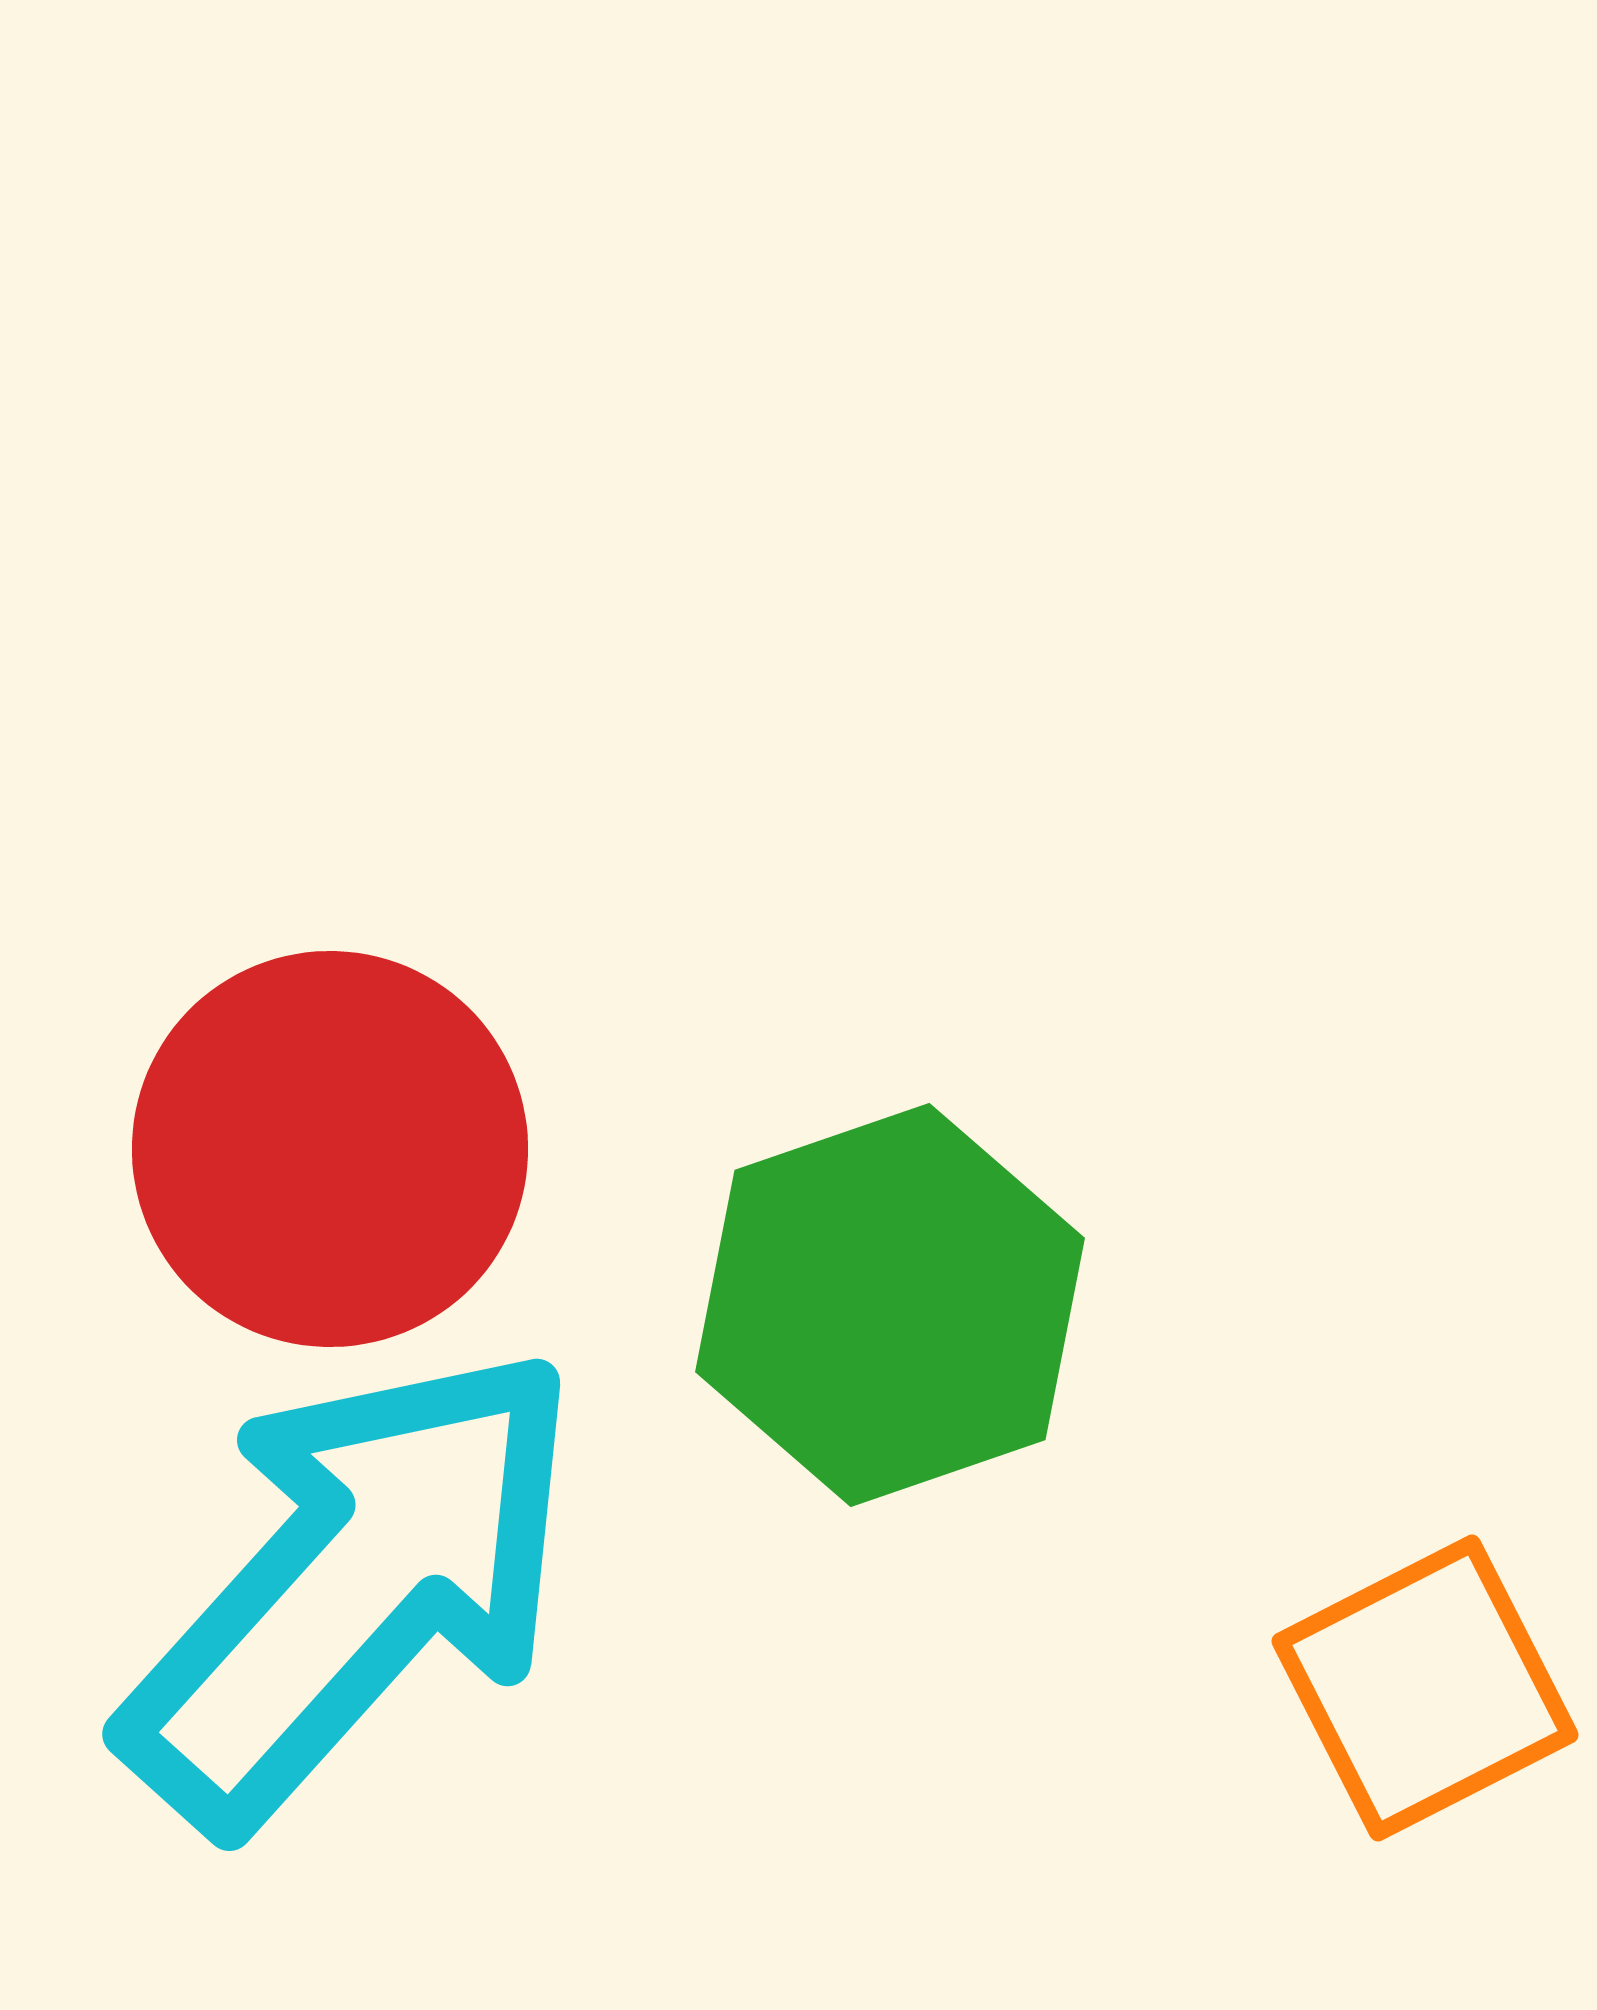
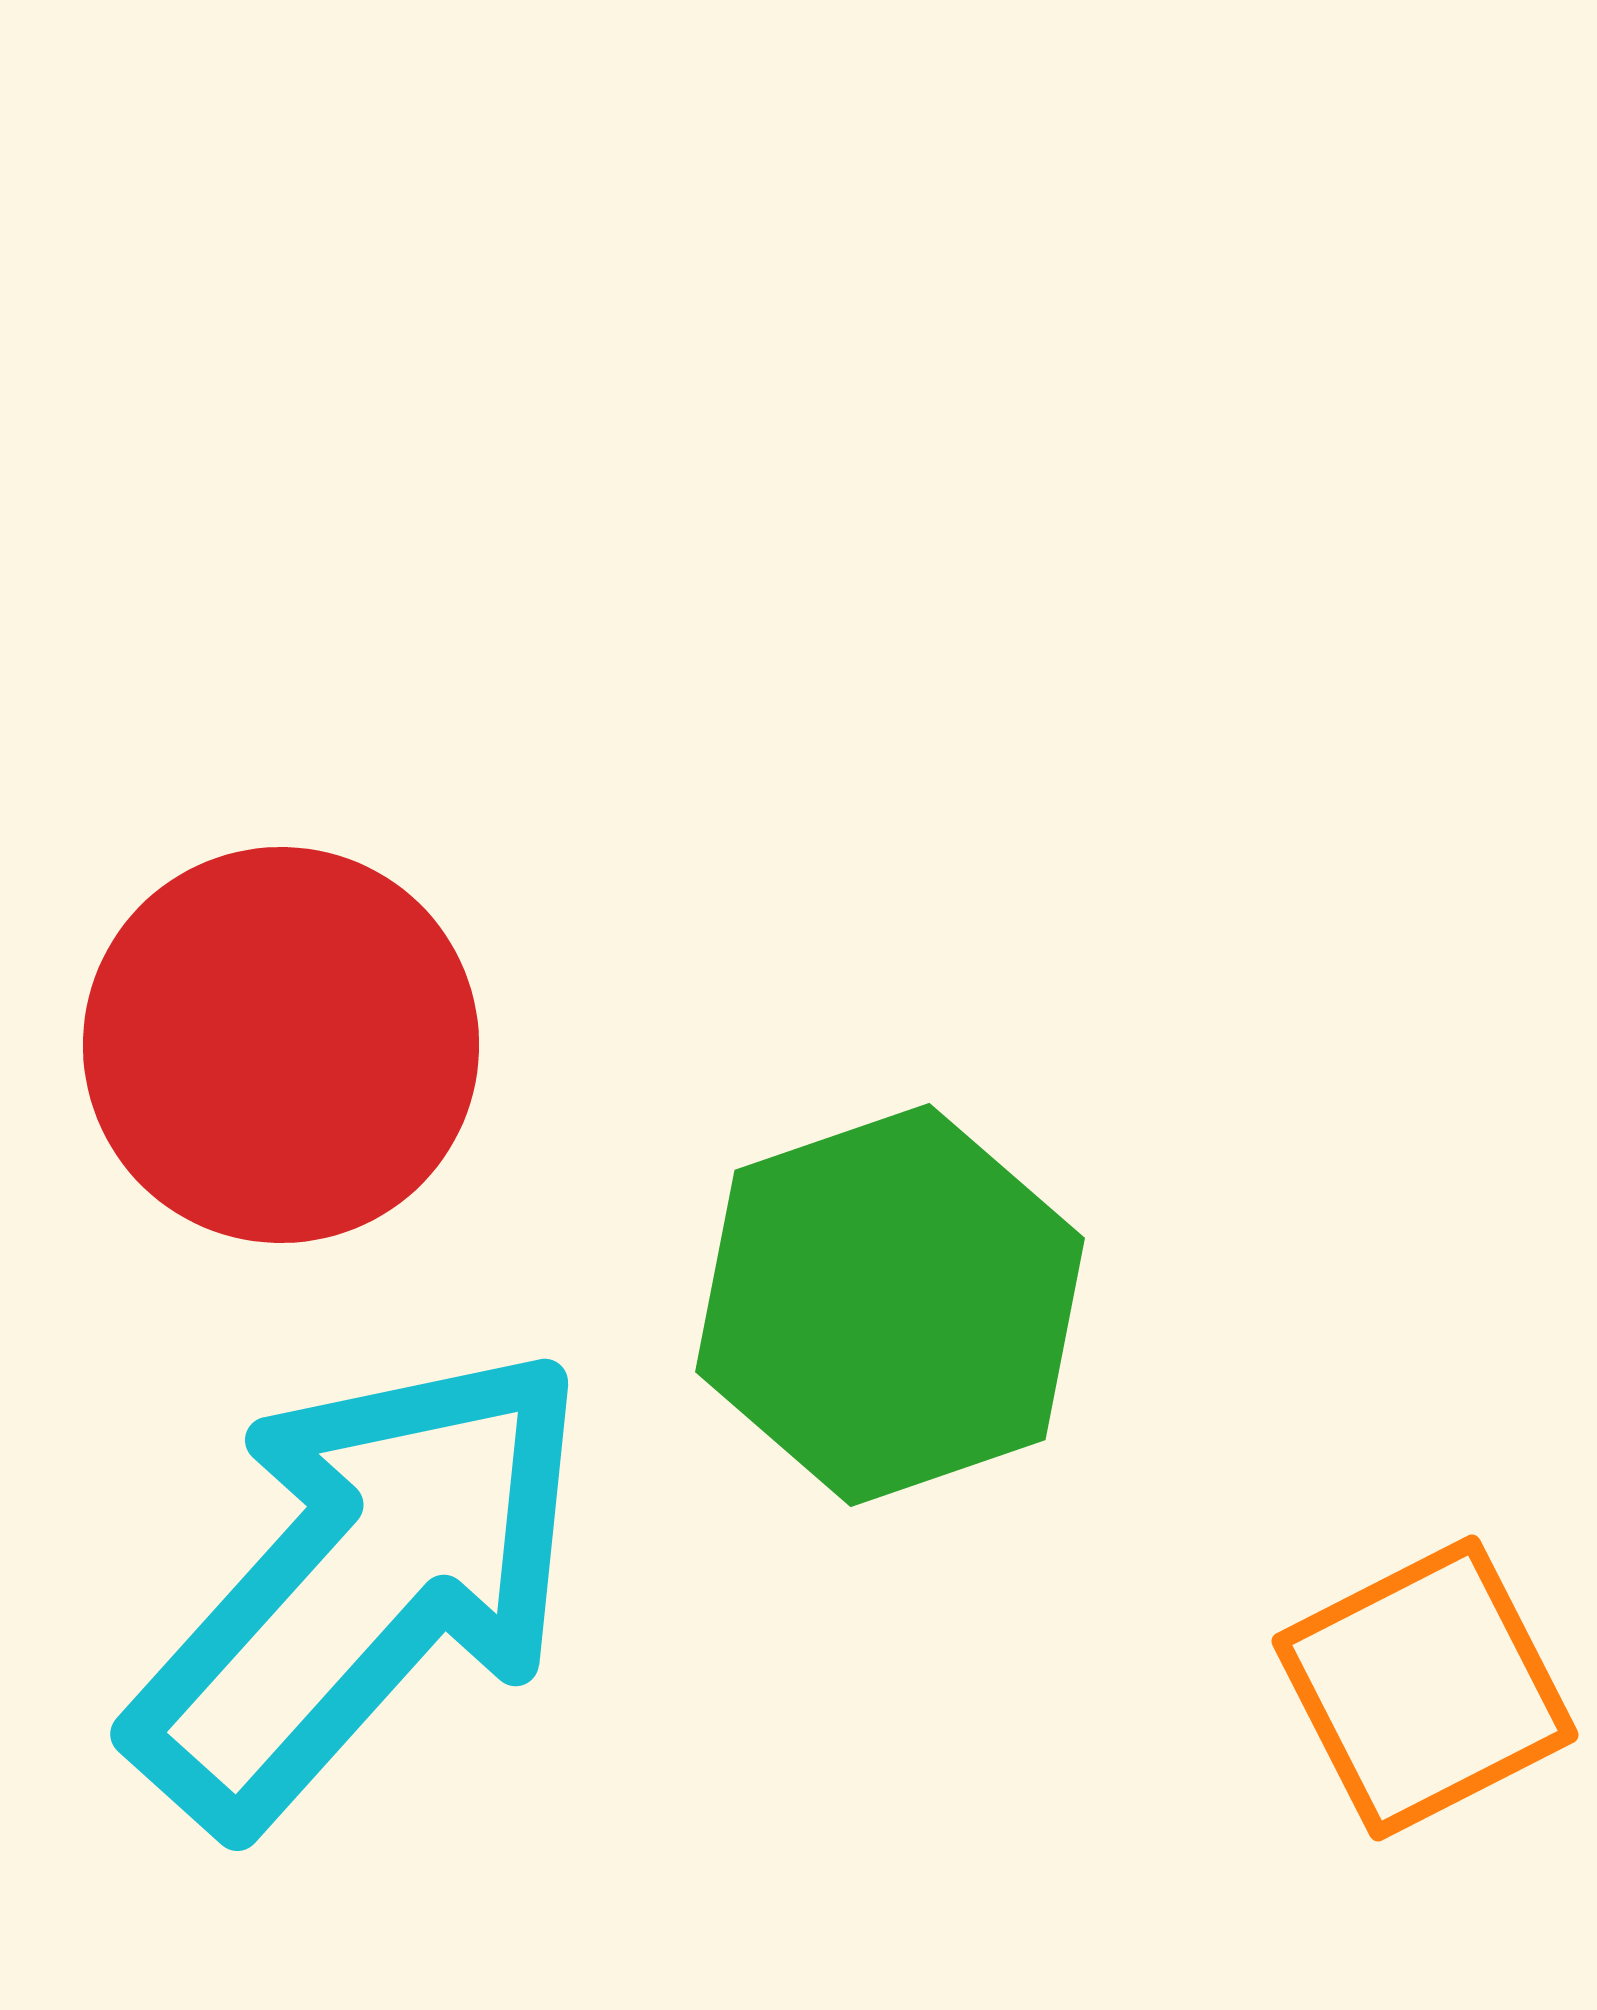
red circle: moved 49 px left, 104 px up
cyan arrow: moved 8 px right
